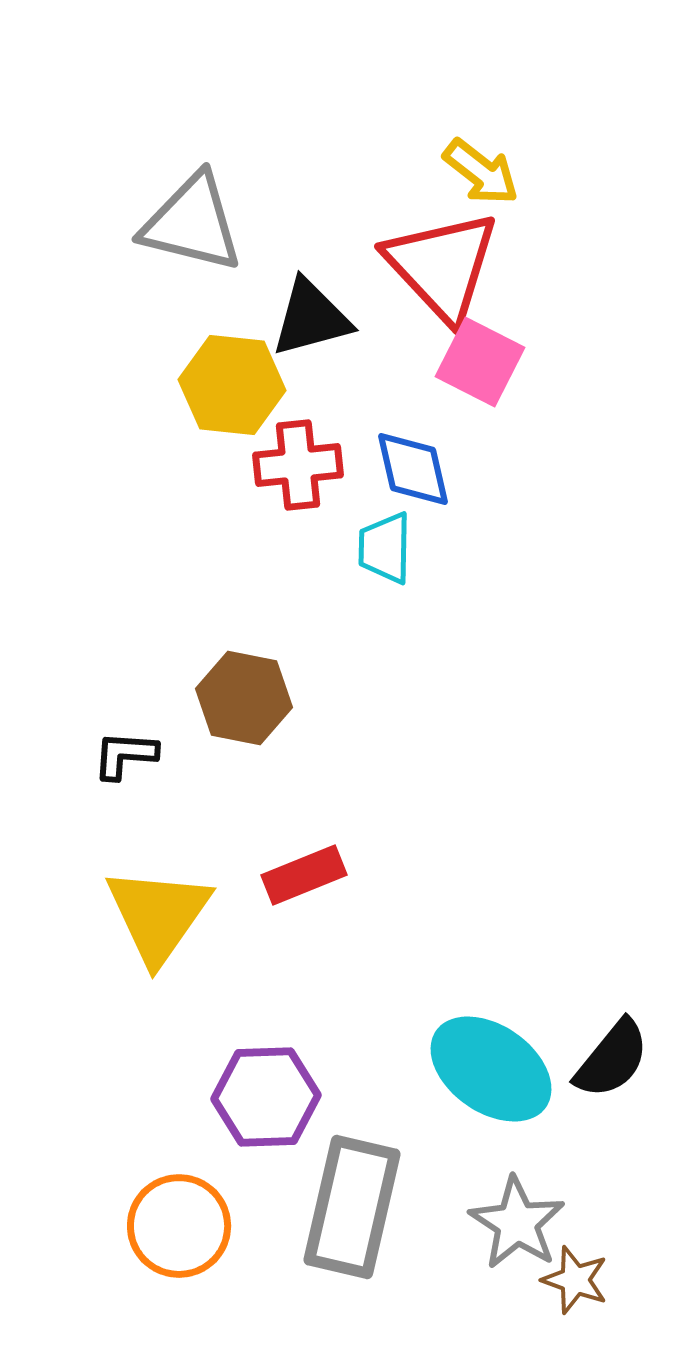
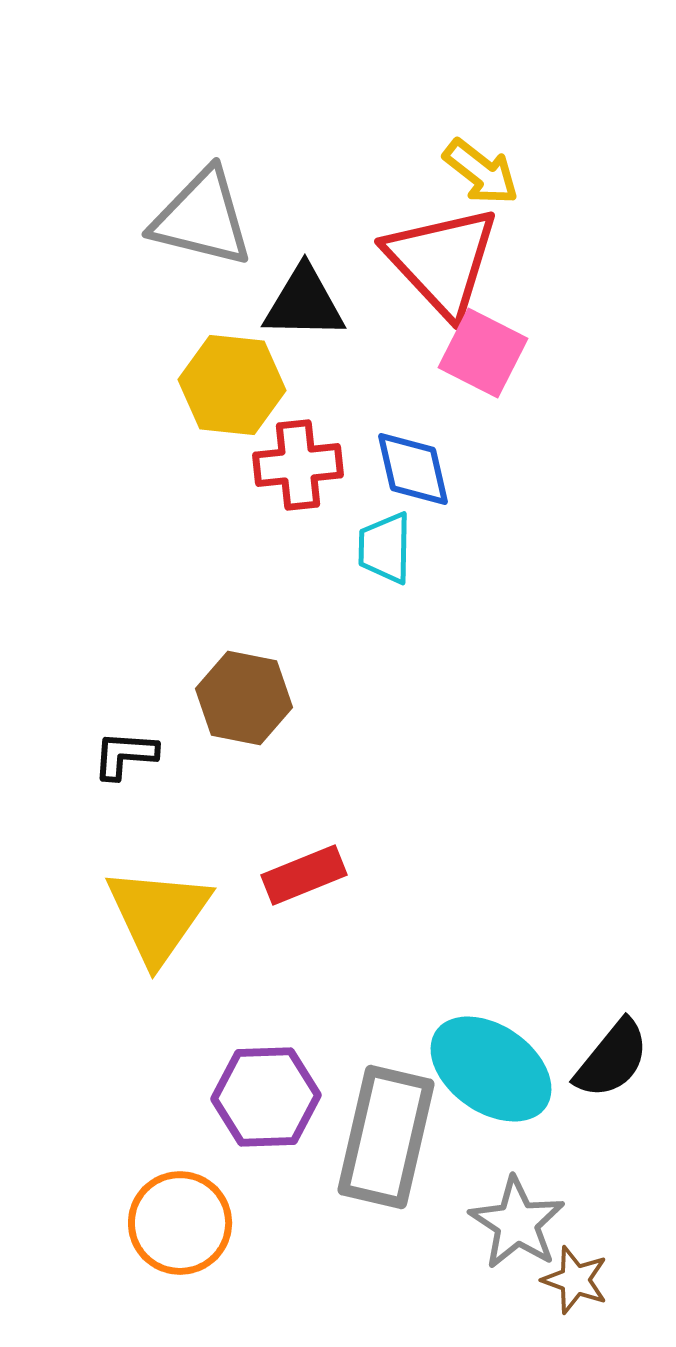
gray triangle: moved 10 px right, 5 px up
red triangle: moved 5 px up
black triangle: moved 7 px left, 15 px up; rotated 16 degrees clockwise
pink square: moved 3 px right, 9 px up
gray rectangle: moved 34 px right, 70 px up
orange circle: moved 1 px right, 3 px up
